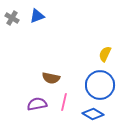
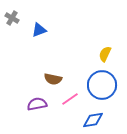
blue triangle: moved 2 px right, 14 px down
brown semicircle: moved 2 px right, 1 px down
blue circle: moved 2 px right
pink line: moved 6 px right, 3 px up; rotated 42 degrees clockwise
blue diamond: moved 6 px down; rotated 40 degrees counterclockwise
